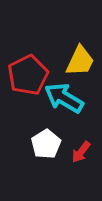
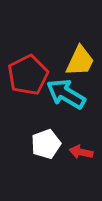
cyan arrow: moved 2 px right, 4 px up
white pentagon: rotated 12 degrees clockwise
red arrow: rotated 65 degrees clockwise
